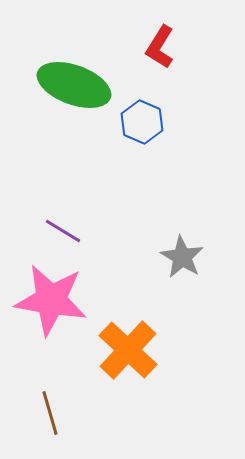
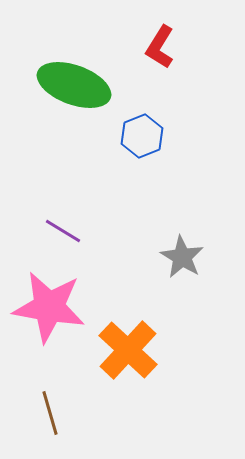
blue hexagon: moved 14 px down; rotated 15 degrees clockwise
pink star: moved 2 px left, 7 px down
